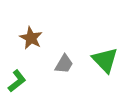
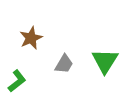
brown star: rotated 20 degrees clockwise
green triangle: moved 1 px down; rotated 16 degrees clockwise
